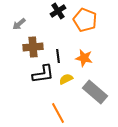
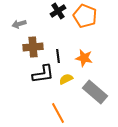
orange pentagon: moved 4 px up
gray arrow: rotated 24 degrees clockwise
